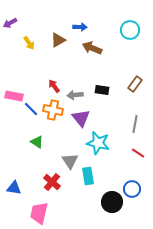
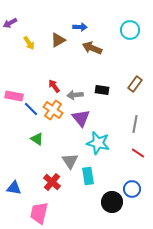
orange cross: rotated 24 degrees clockwise
green triangle: moved 3 px up
